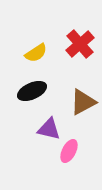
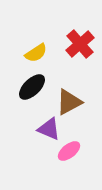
black ellipse: moved 4 px up; rotated 20 degrees counterclockwise
brown triangle: moved 14 px left
purple triangle: rotated 10 degrees clockwise
pink ellipse: rotated 25 degrees clockwise
